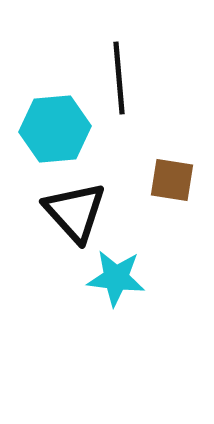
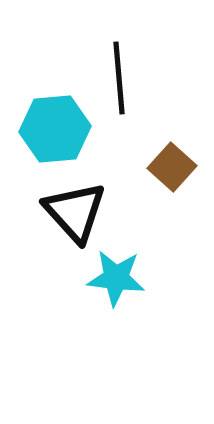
brown square: moved 13 px up; rotated 33 degrees clockwise
